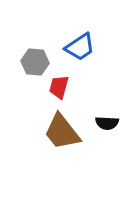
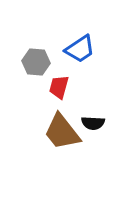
blue trapezoid: moved 2 px down
gray hexagon: moved 1 px right
black semicircle: moved 14 px left
